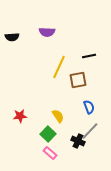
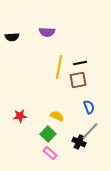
black line: moved 9 px left, 7 px down
yellow line: rotated 15 degrees counterclockwise
yellow semicircle: moved 1 px left; rotated 32 degrees counterclockwise
black cross: moved 1 px right, 1 px down
